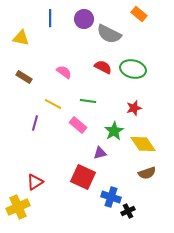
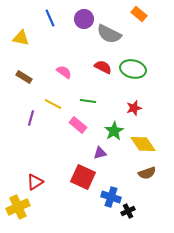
blue line: rotated 24 degrees counterclockwise
purple line: moved 4 px left, 5 px up
